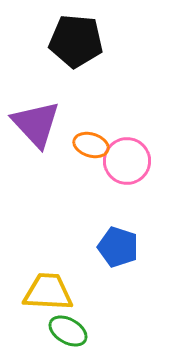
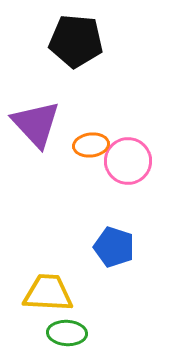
orange ellipse: rotated 24 degrees counterclockwise
pink circle: moved 1 px right
blue pentagon: moved 4 px left
yellow trapezoid: moved 1 px down
green ellipse: moved 1 px left, 2 px down; rotated 27 degrees counterclockwise
